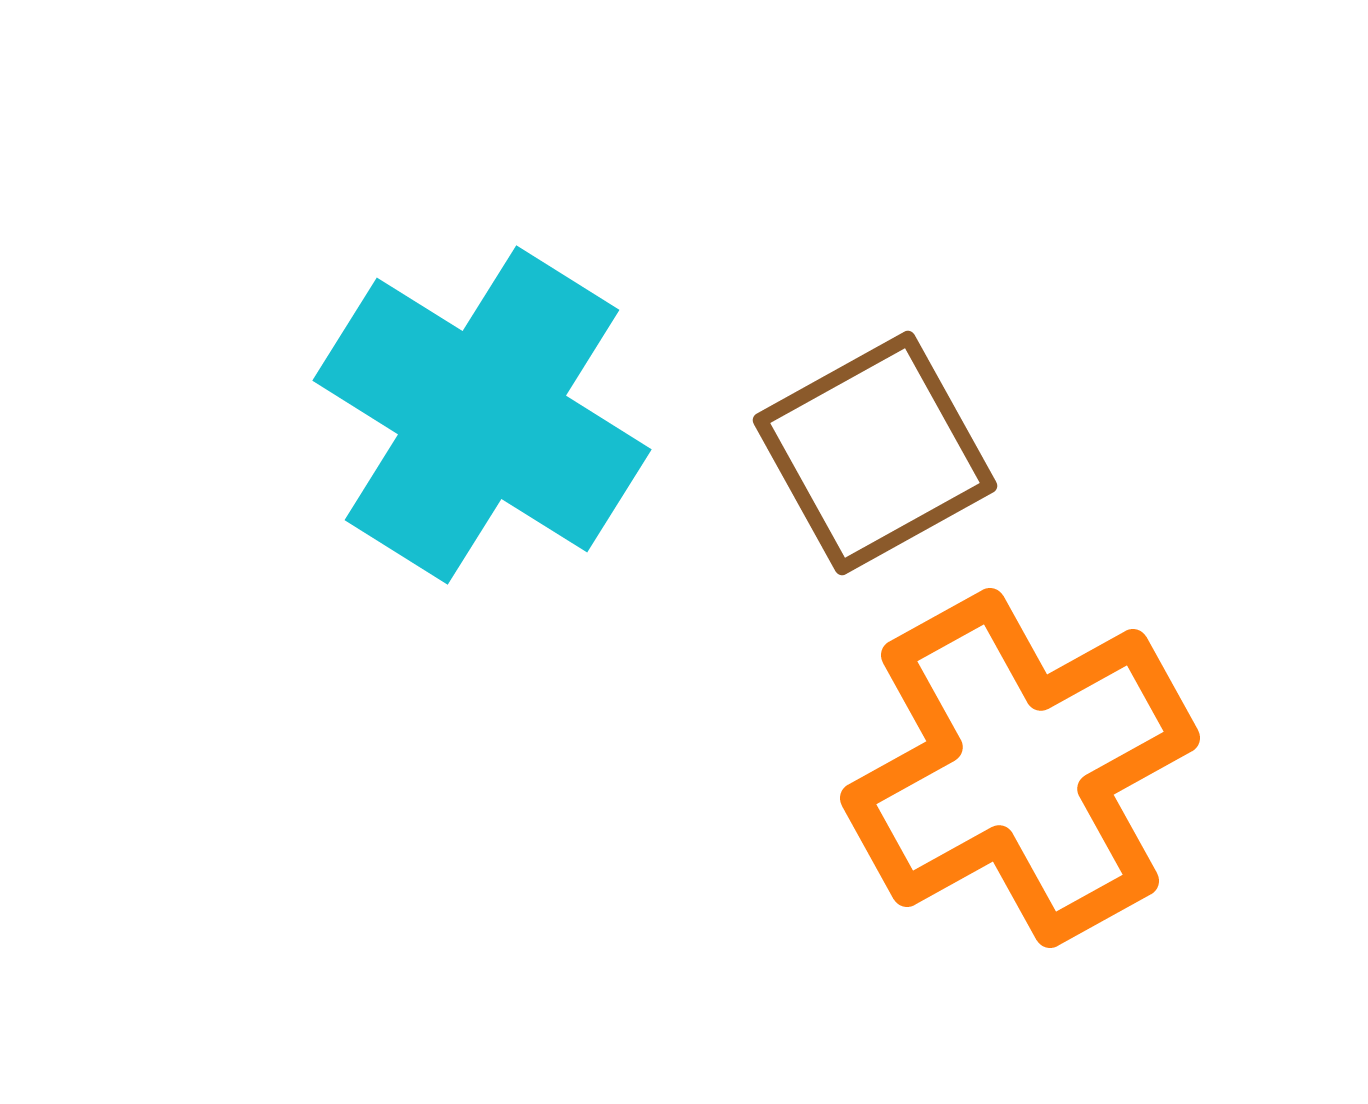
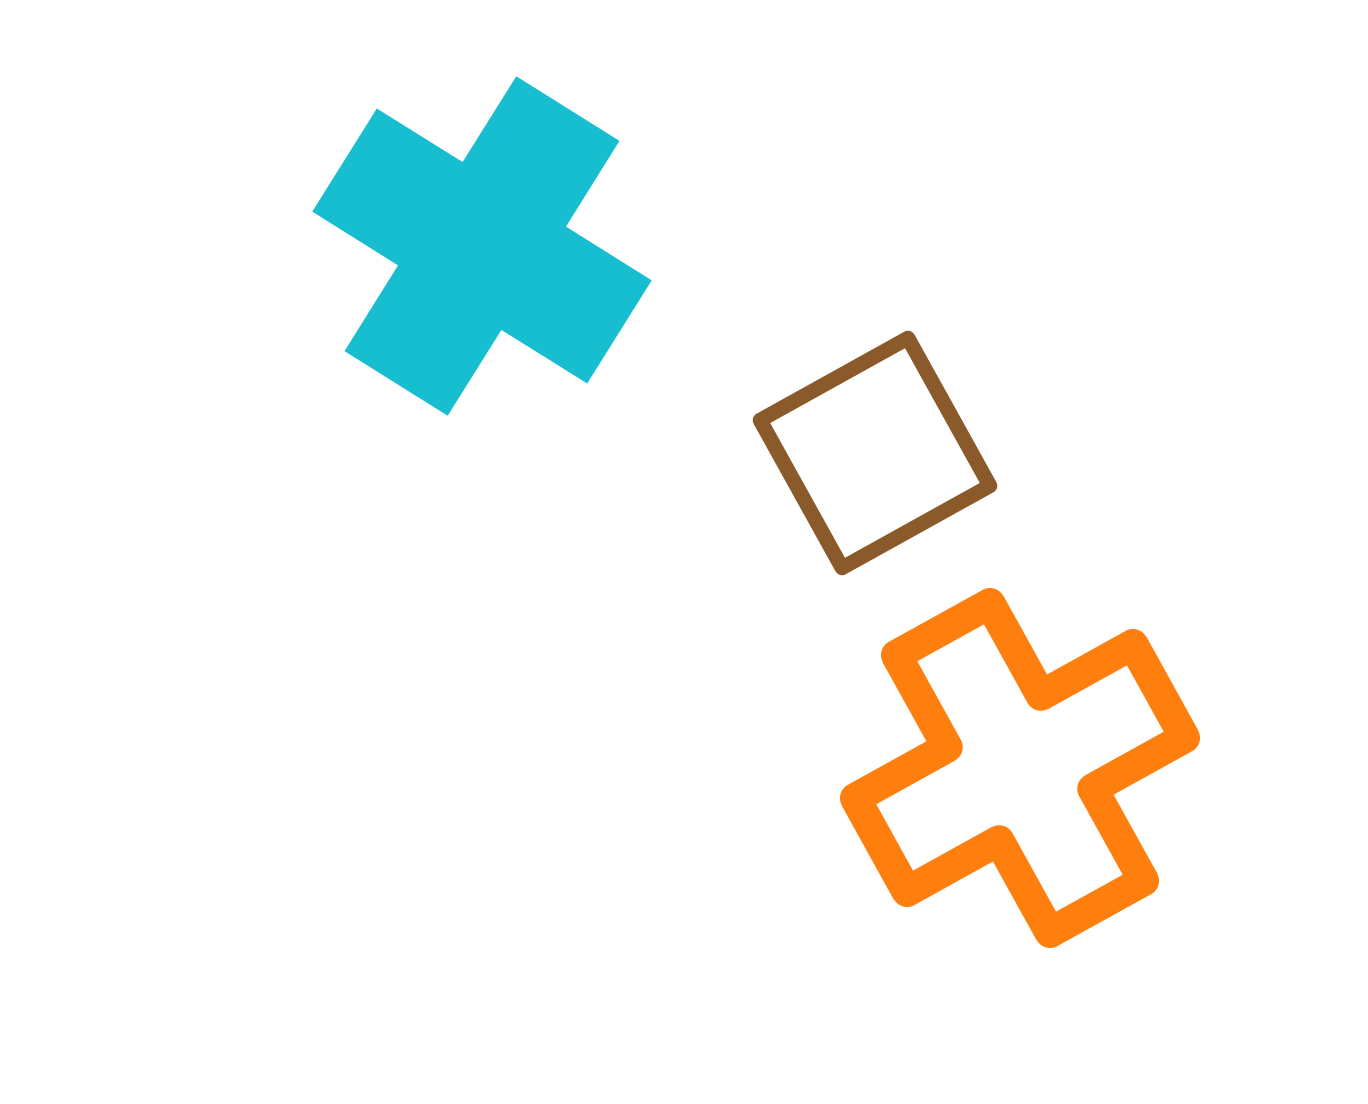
cyan cross: moved 169 px up
